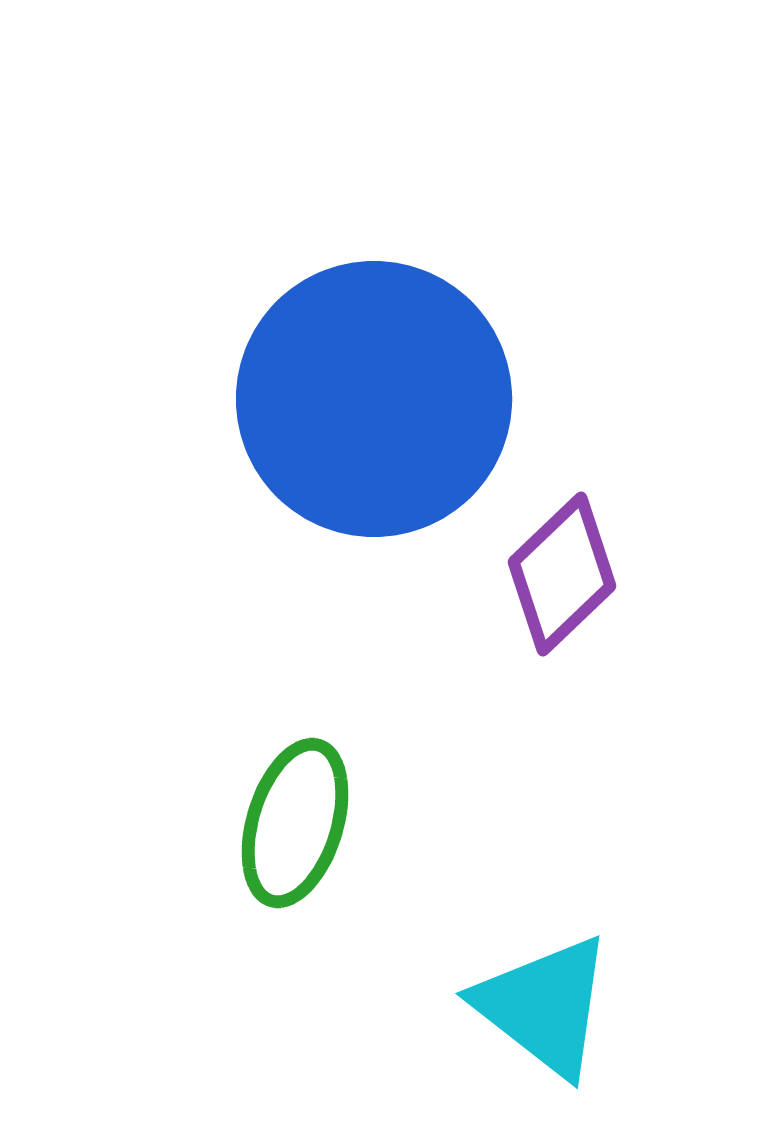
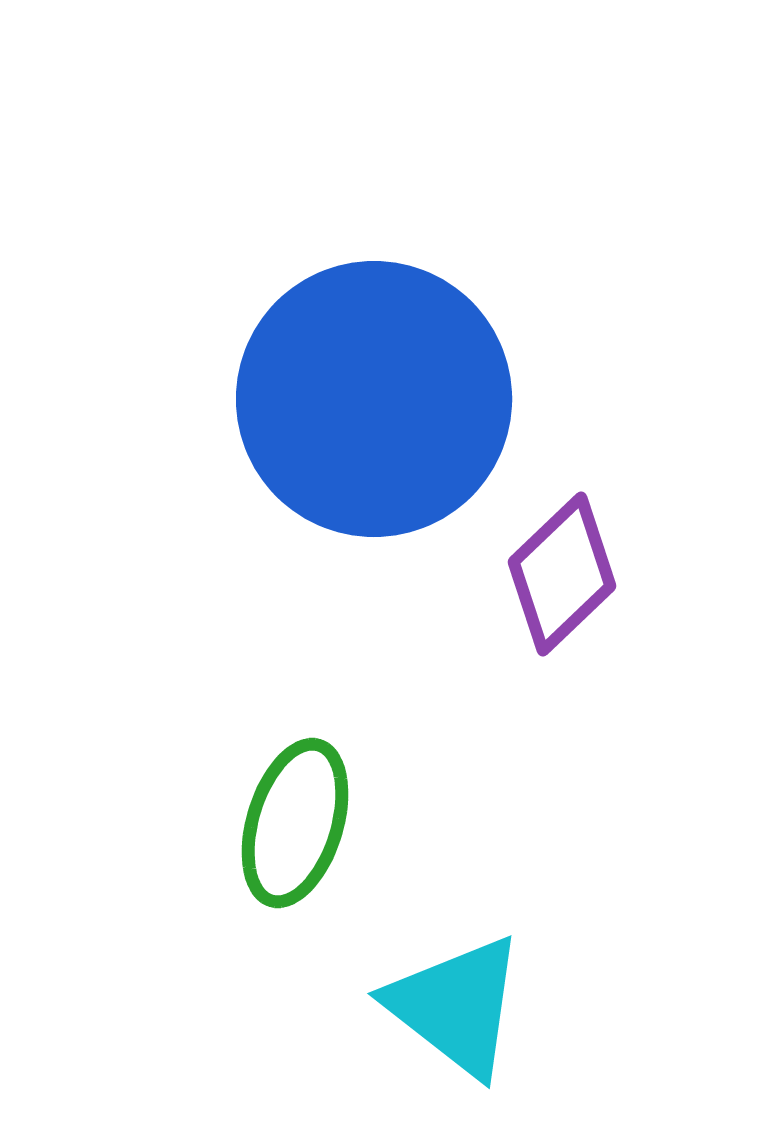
cyan triangle: moved 88 px left
